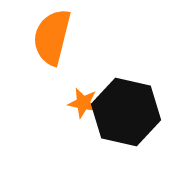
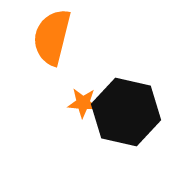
orange star: rotated 8 degrees counterclockwise
